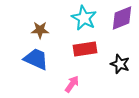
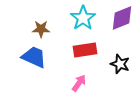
cyan star: moved 1 px left; rotated 10 degrees clockwise
brown star: moved 1 px right, 1 px up
red rectangle: moved 1 px down
blue trapezoid: moved 2 px left, 2 px up
pink arrow: moved 7 px right, 1 px up
